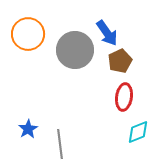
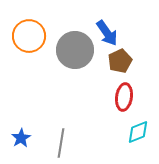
orange circle: moved 1 px right, 2 px down
blue star: moved 7 px left, 9 px down
gray line: moved 1 px right, 1 px up; rotated 16 degrees clockwise
